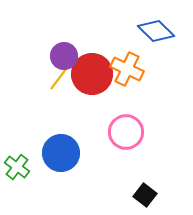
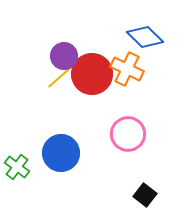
blue diamond: moved 11 px left, 6 px down
yellow line: rotated 12 degrees clockwise
pink circle: moved 2 px right, 2 px down
